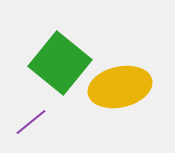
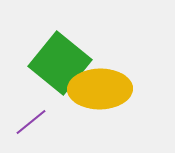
yellow ellipse: moved 20 px left, 2 px down; rotated 12 degrees clockwise
